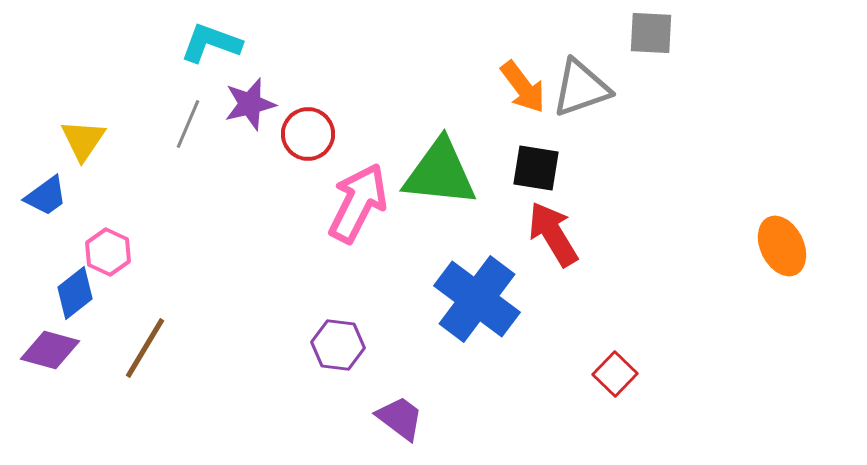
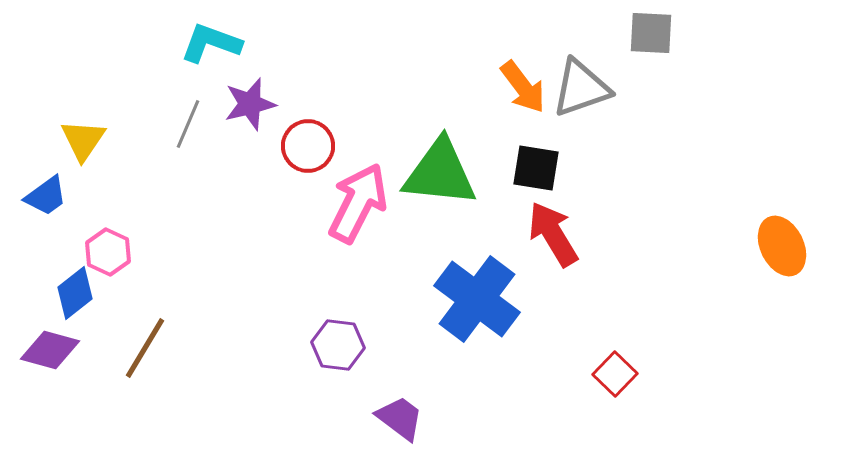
red circle: moved 12 px down
